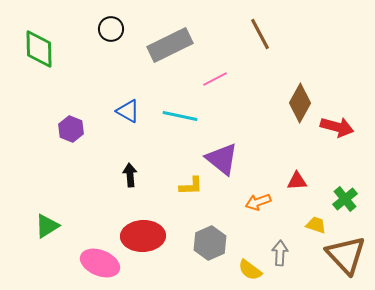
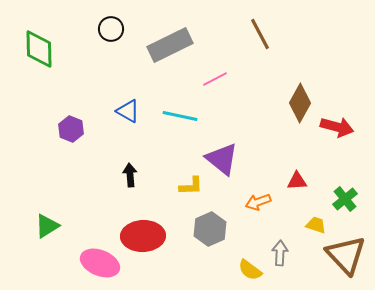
gray hexagon: moved 14 px up
